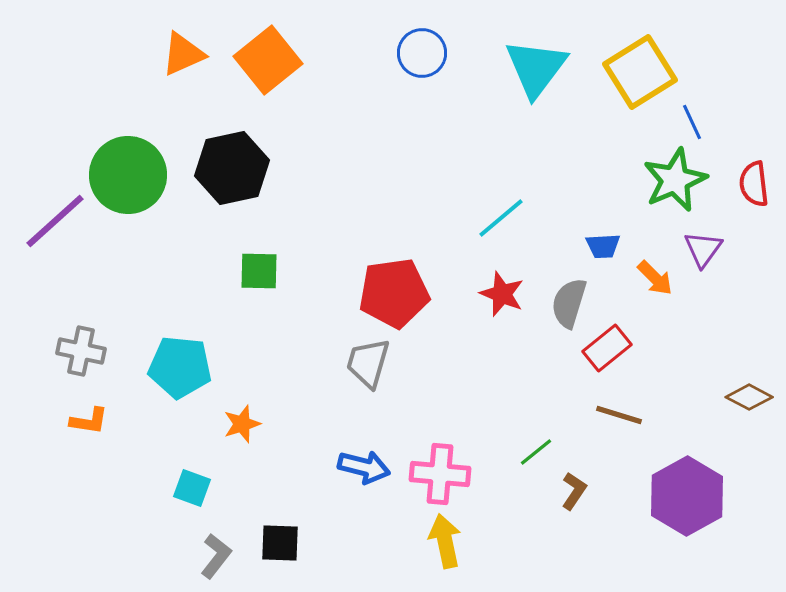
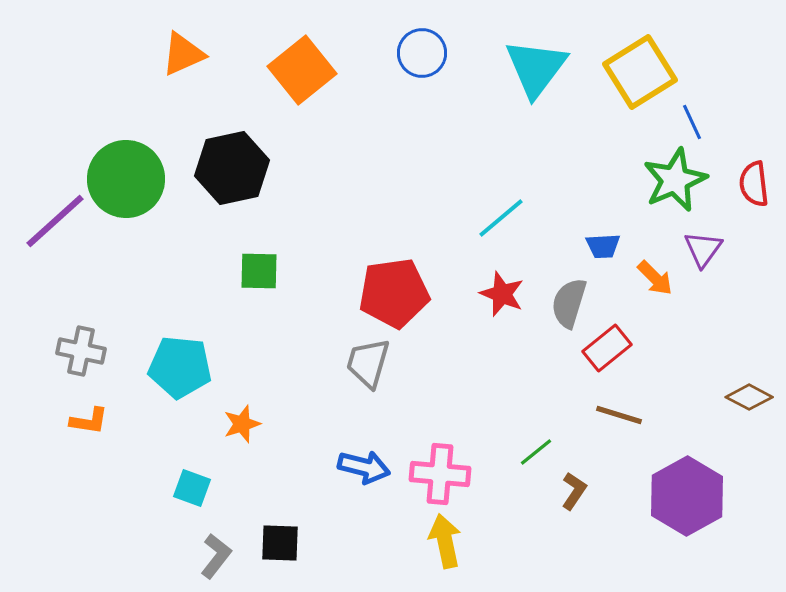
orange square: moved 34 px right, 10 px down
green circle: moved 2 px left, 4 px down
